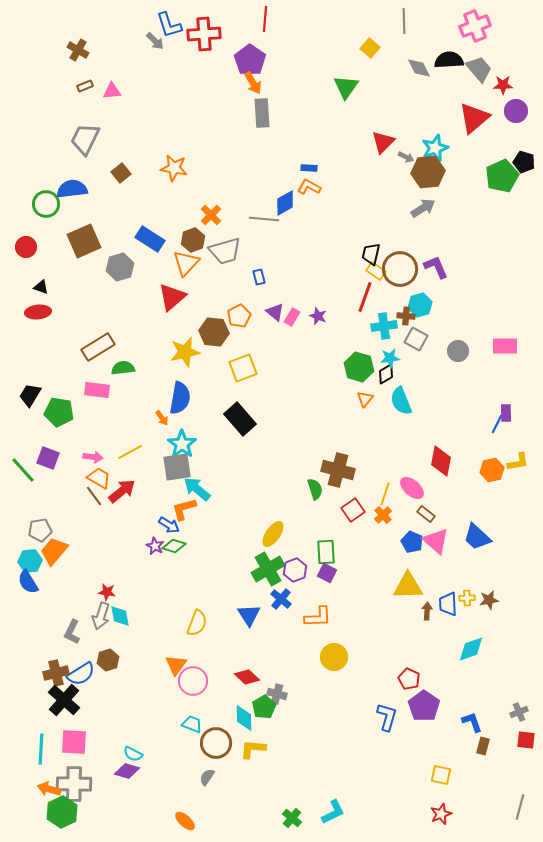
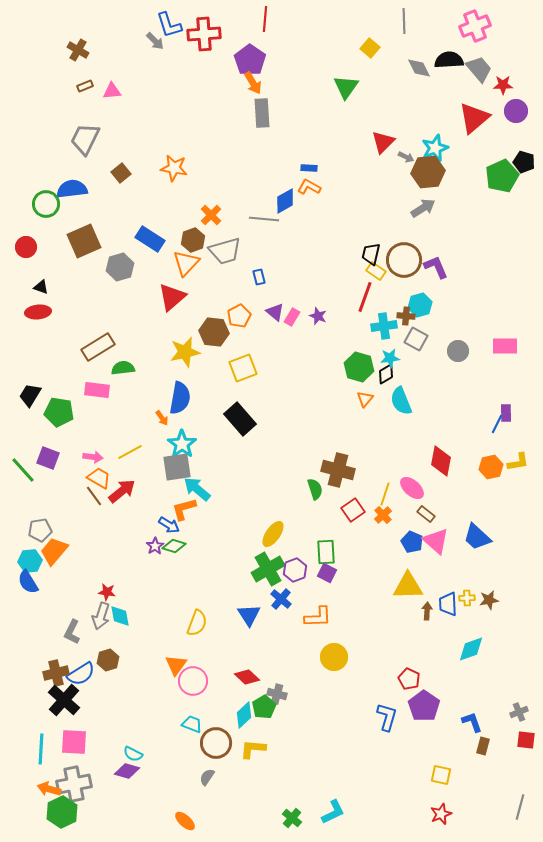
blue diamond at (285, 203): moved 2 px up
brown circle at (400, 269): moved 4 px right, 9 px up
orange hexagon at (492, 470): moved 1 px left, 3 px up
purple star at (155, 546): rotated 12 degrees clockwise
cyan diamond at (244, 718): moved 3 px up; rotated 48 degrees clockwise
gray cross at (74, 784): rotated 12 degrees counterclockwise
